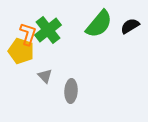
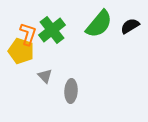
green cross: moved 4 px right
